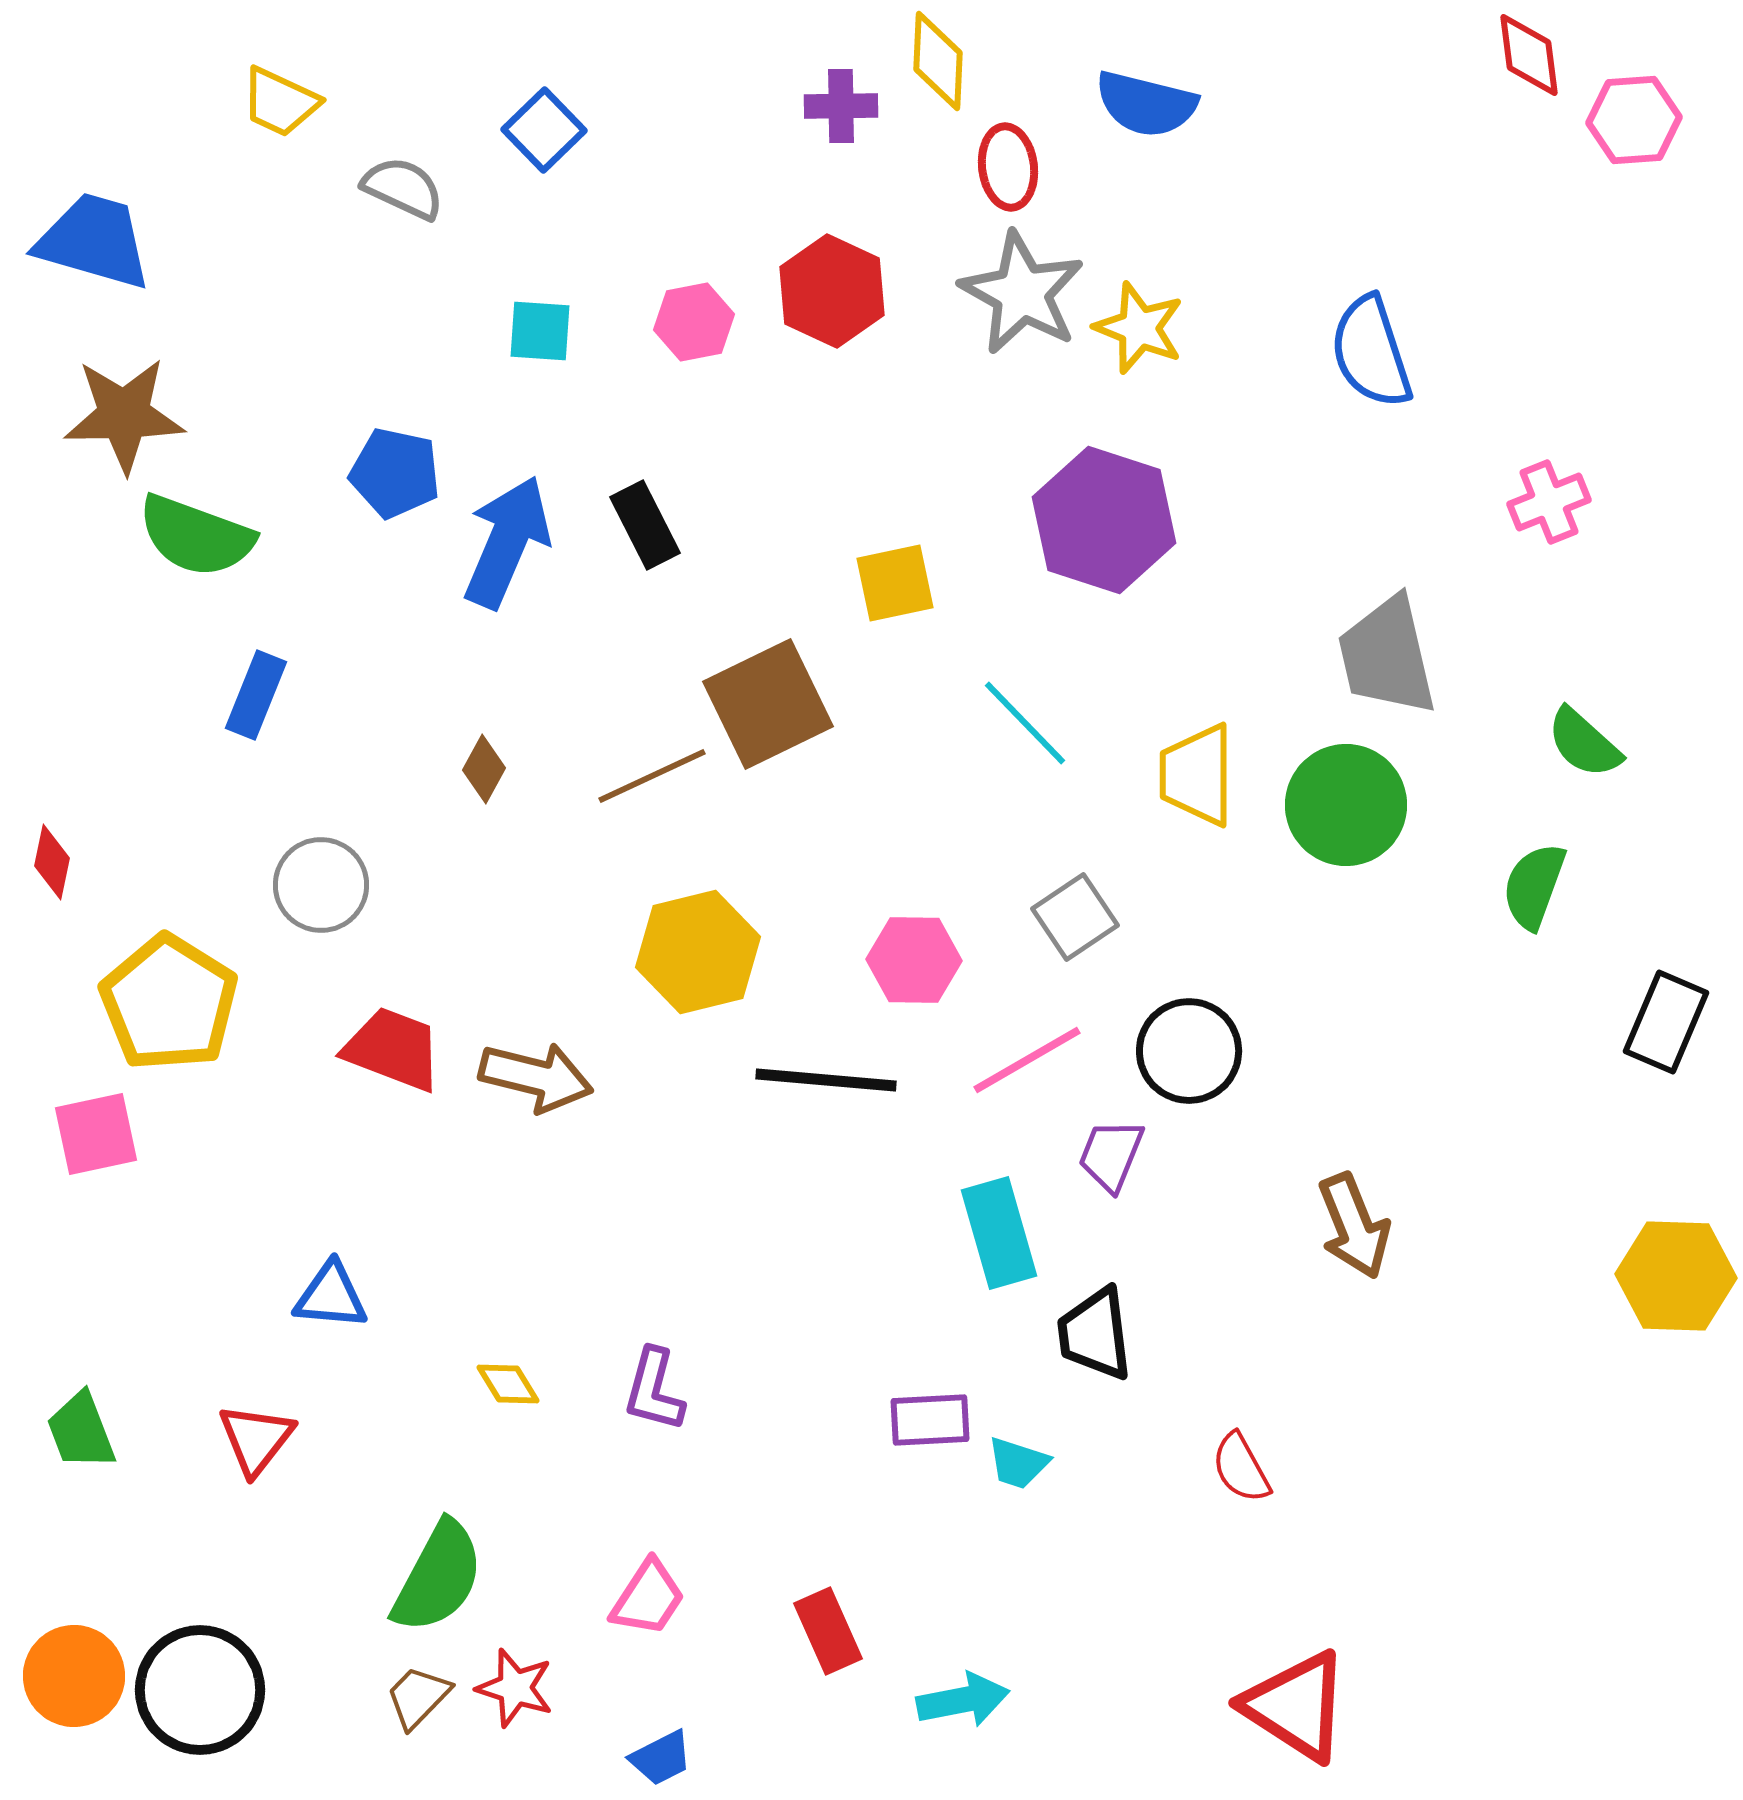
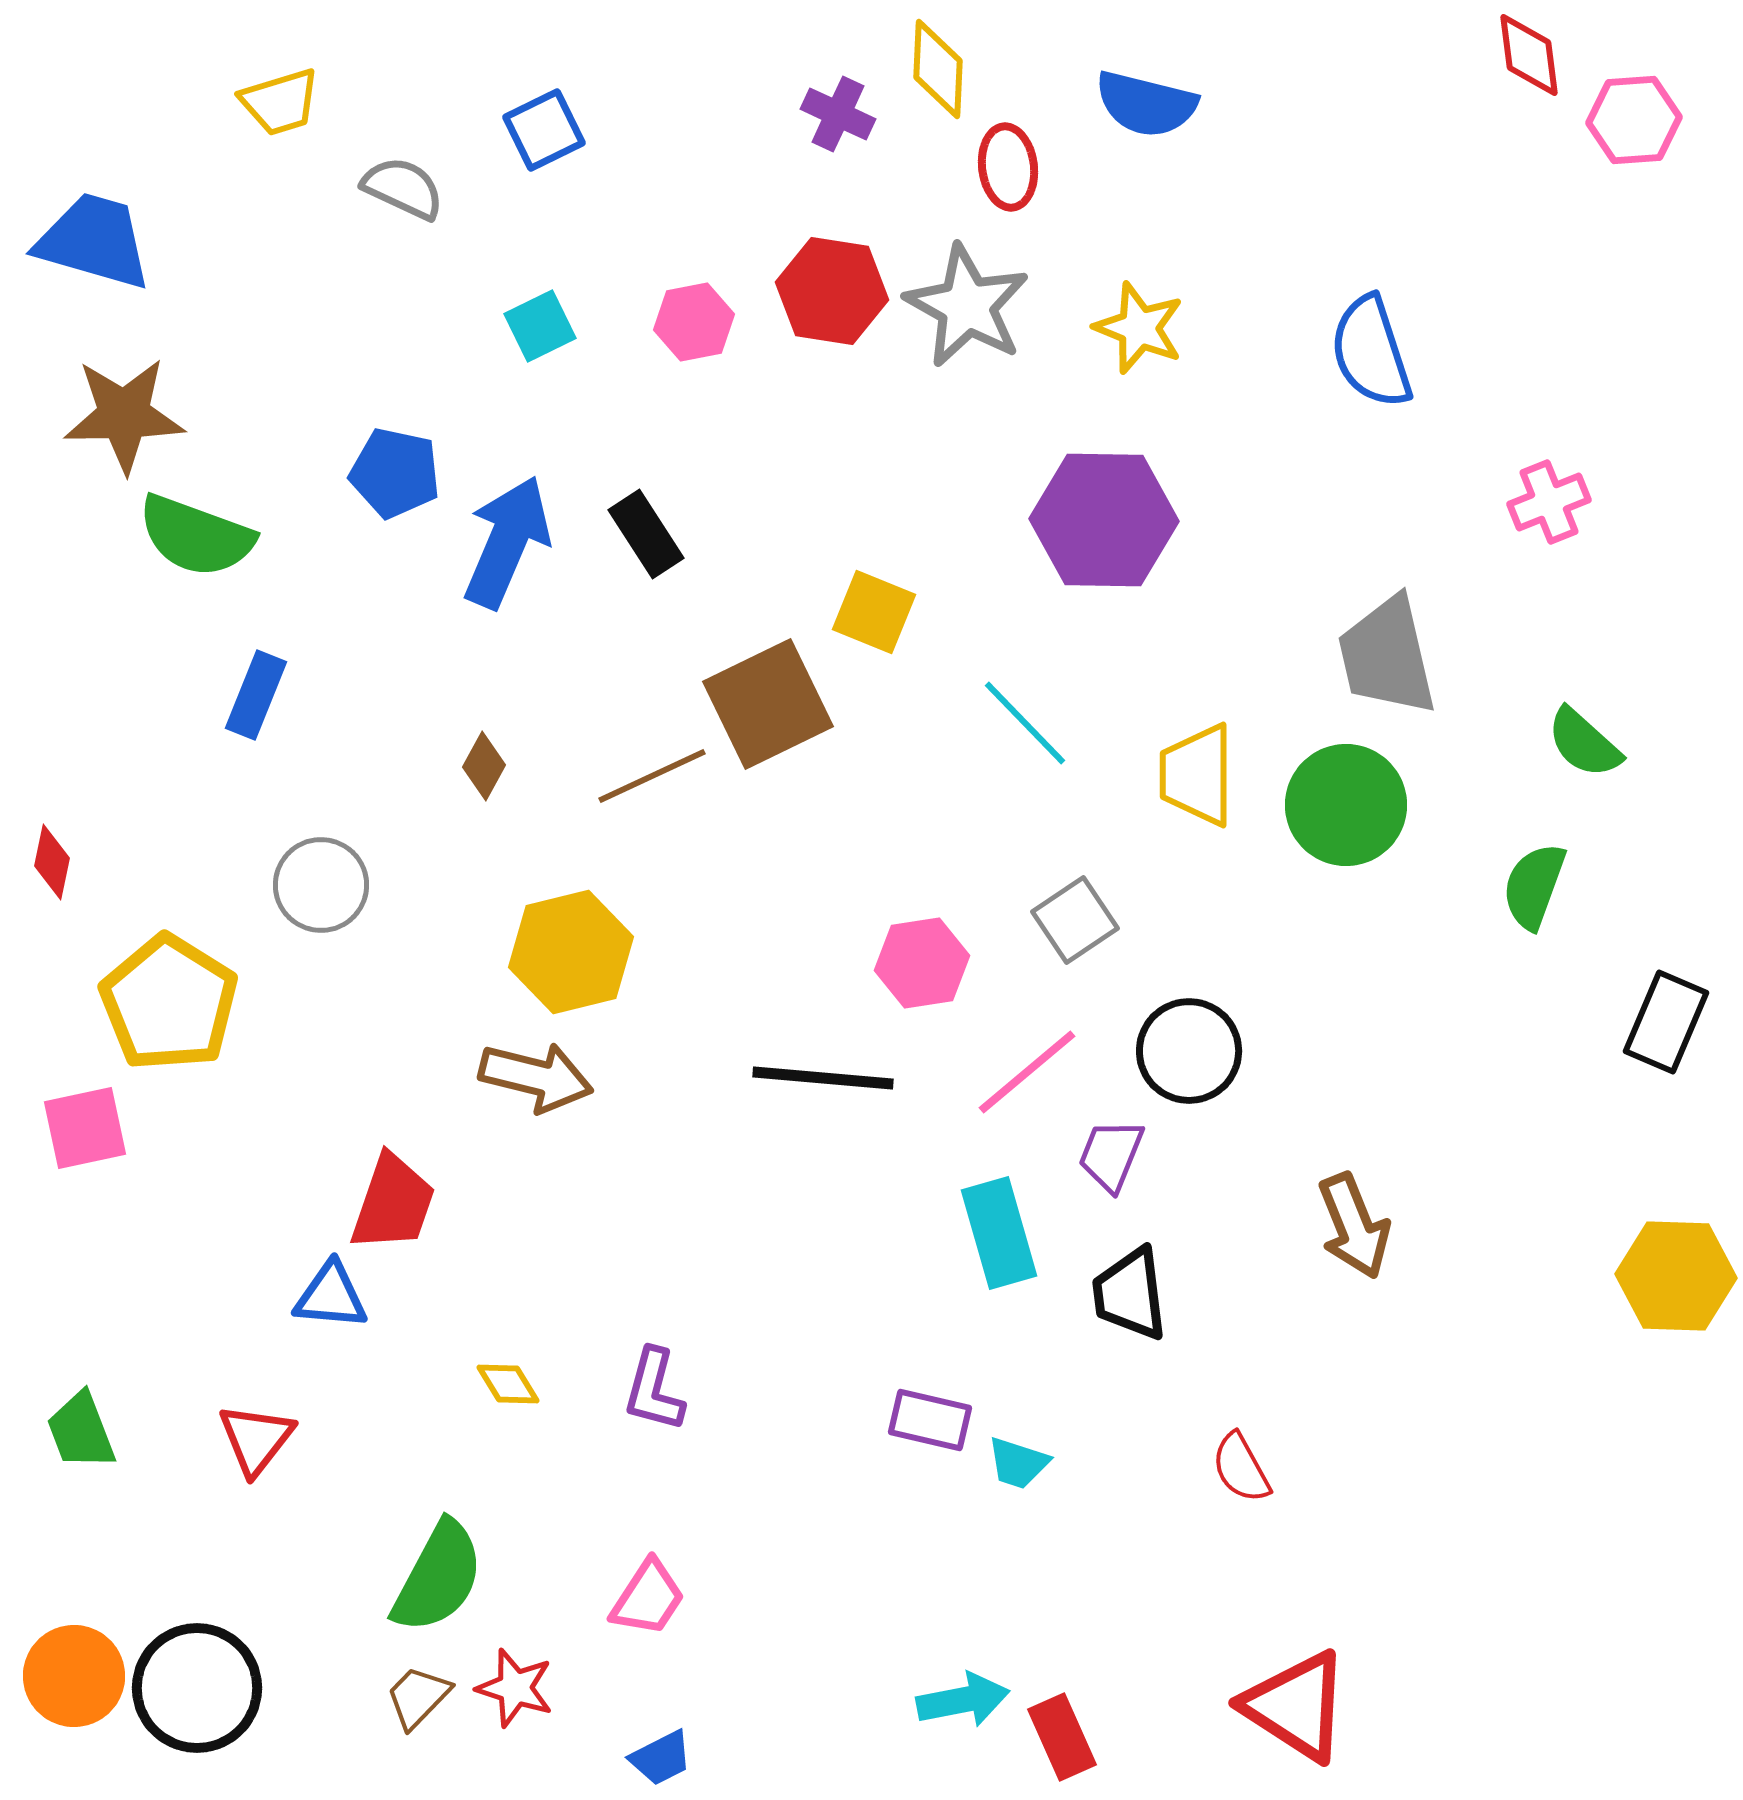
yellow diamond at (938, 61): moved 8 px down
yellow trapezoid at (280, 102): rotated 42 degrees counterclockwise
purple cross at (841, 106): moved 3 px left, 8 px down; rotated 26 degrees clockwise
blue square at (544, 130): rotated 18 degrees clockwise
red hexagon at (832, 291): rotated 16 degrees counterclockwise
gray star at (1022, 293): moved 55 px left, 13 px down
cyan square at (540, 331): moved 5 px up; rotated 30 degrees counterclockwise
purple hexagon at (1104, 520): rotated 17 degrees counterclockwise
black rectangle at (645, 525): moved 1 px right, 9 px down; rotated 6 degrees counterclockwise
yellow square at (895, 583): moved 21 px left, 29 px down; rotated 34 degrees clockwise
brown diamond at (484, 769): moved 3 px up
gray square at (1075, 917): moved 3 px down
yellow hexagon at (698, 952): moved 127 px left
pink hexagon at (914, 960): moved 8 px right, 3 px down; rotated 10 degrees counterclockwise
red trapezoid at (393, 1049): moved 154 px down; rotated 88 degrees clockwise
pink line at (1027, 1060): moved 12 px down; rotated 10 degrees counterclockwise
black line at (826, 1080): moved 3 px left, 2 px up
pink square at (96, 1134): moved 11 px left, 6 px up
black trapezoid at (1095, 1334): moved 35 px right, 40 px up
purple rectangle at (930, 1420): rotated 16 degrees clockwise
red rectangle at (828, 1631): moved 234 px right, 106 px down
black circle at (200, 1690): moved 3 px left, 2 px up
